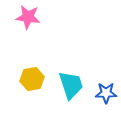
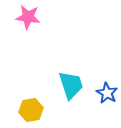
yellow hexagon: moved 1 px left, 31 px down
blue star: moved 1 px right; rotated 30 degrees clockwise
